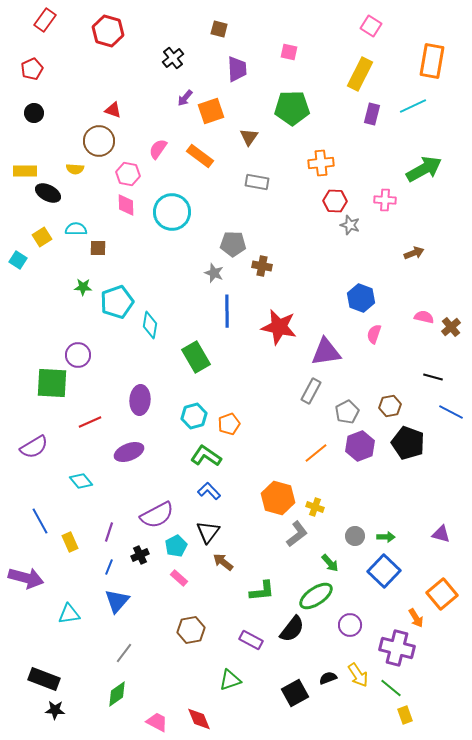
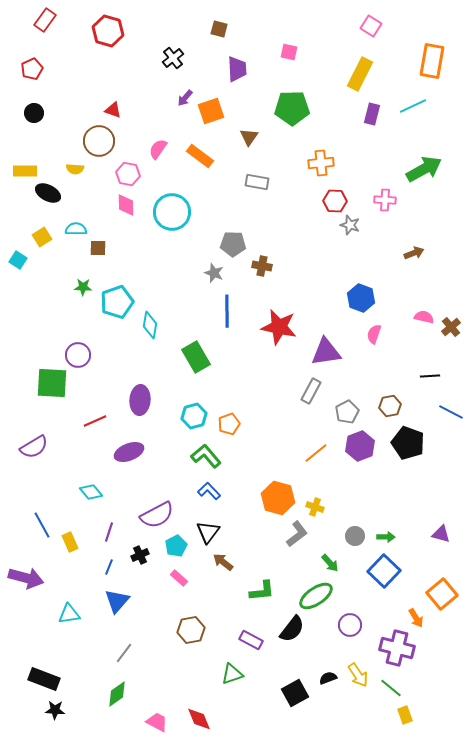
black line at (433, 377): moved 3 px left, 1 px up; rotated 18 degrees counterclockwise
red line at (90, 422): moved 5 px right, 1 px up
green L-shape at (206, 456): rotated 16 degrees clockwise
cyan diamond at (81, 481): moved 10 px right, 11 px down
blue line at (40, 521): moved 2 px right, 4 px down
green triangle at (230, 680): moved 2 px right, 6 px up
